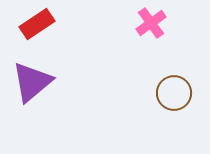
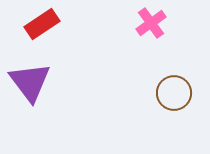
red rectangle: moved 5 px right
purple triangle: moved 2 px left; rotated 27 degrees counterclockwise
